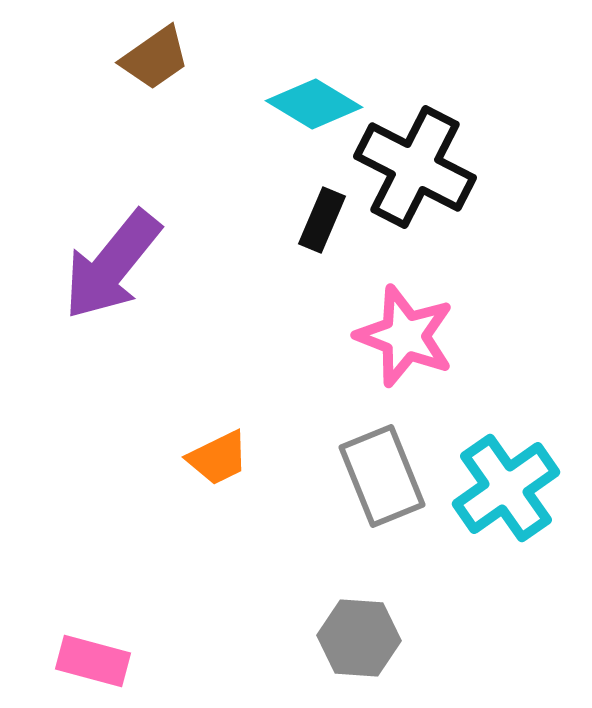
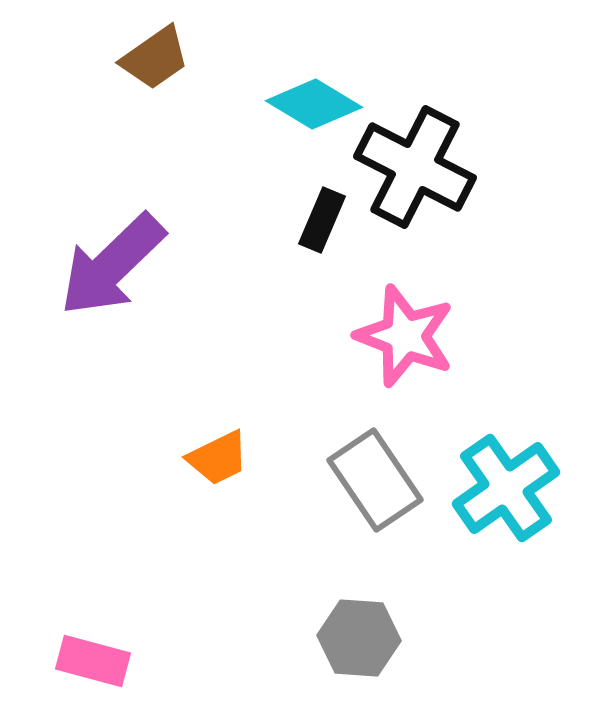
purple arrow: rotated 7 degrees clockwise
gray rectangle: moved 7 px left, 4 px down; rotated 12 degrees counterclockwise
